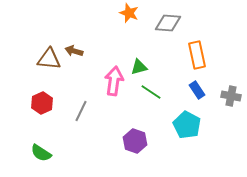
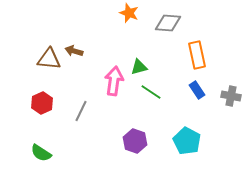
cyan pentagon: moved 16 px down
